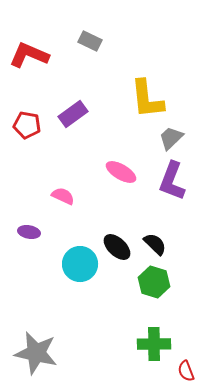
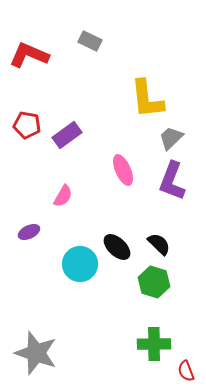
purple rectangle: moved 6 px left, 21 px down
pink ellipse: moved 2 px right, 2 px up; rotated 36 degrees clockwise
pink semicircle: rotated 95 degrees clockwise
purple ellipse: rotated 35 degrees counterclockwise
black semicircle: moved 4 px right
gray star: rotated 6 degrees clockwise
